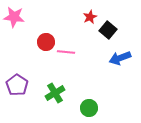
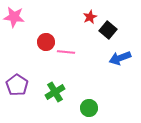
green cross: moved 1 px up
